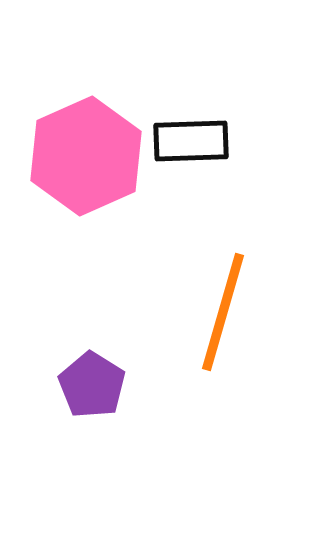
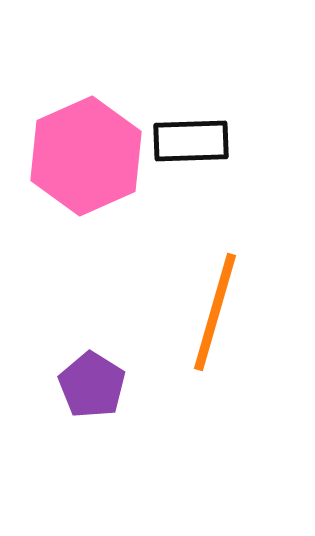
orange line: moved 8 px left
